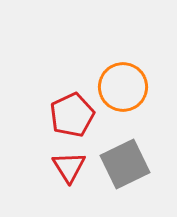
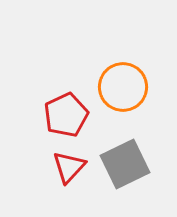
red pentagon: moved 6 px left
red triangle: rotated 15 degrees clockwise
